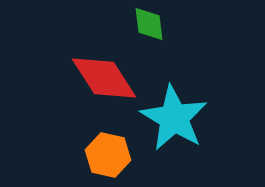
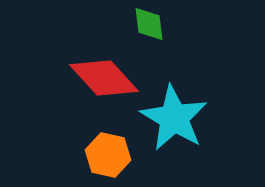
red diamond: rotated 10 degrees counterclockwise
